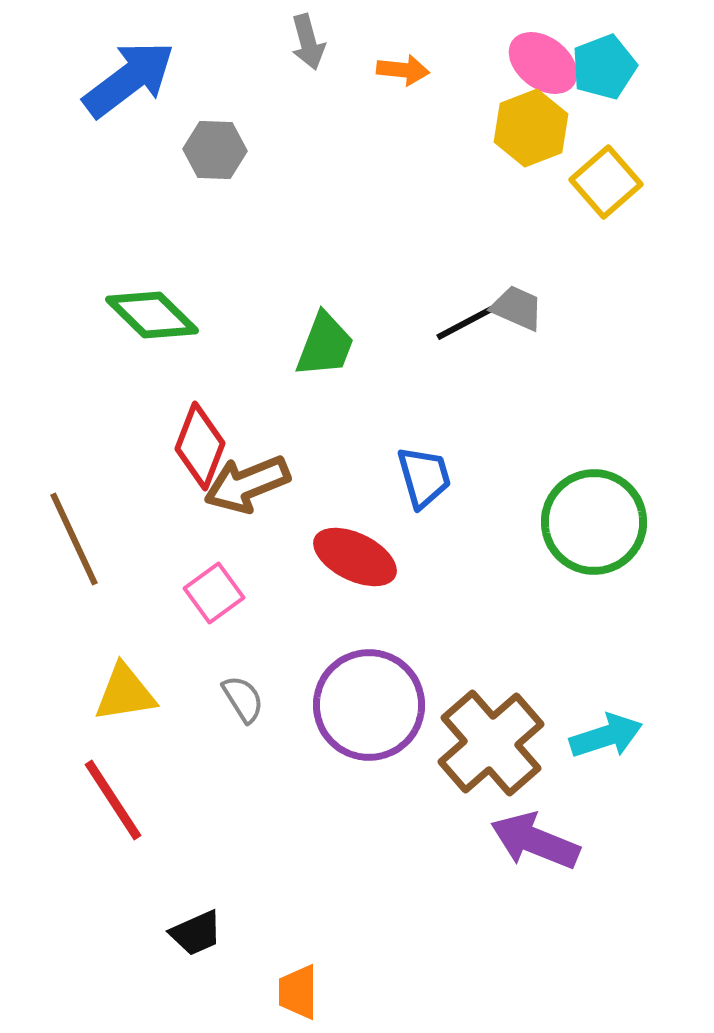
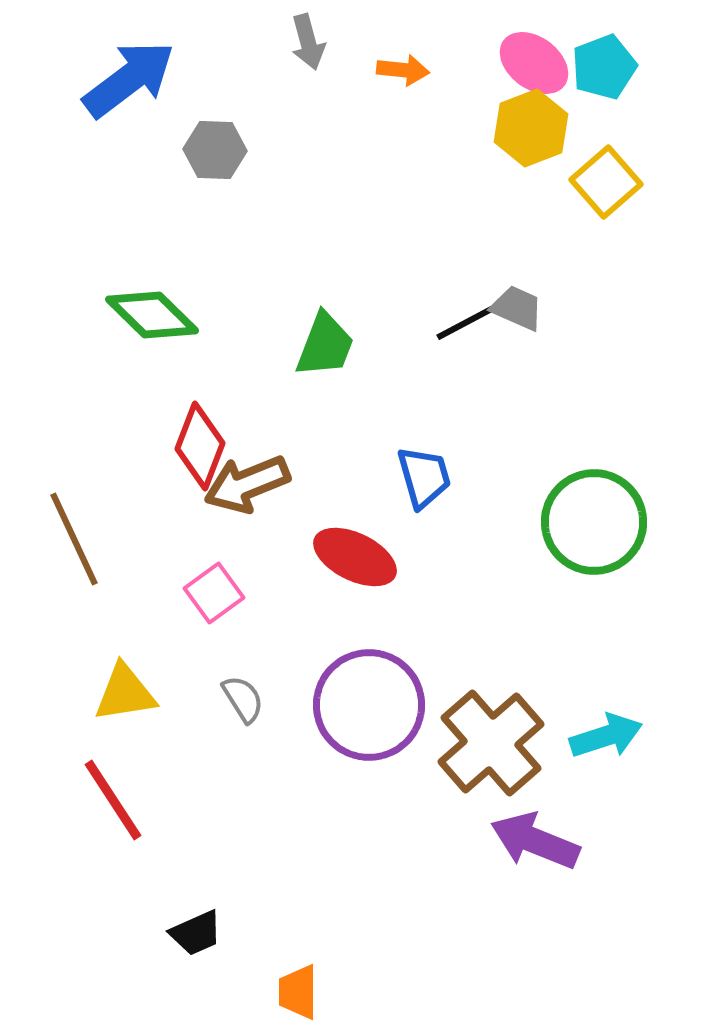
pink ellipse: moved 9 px left
